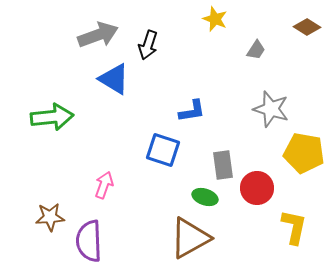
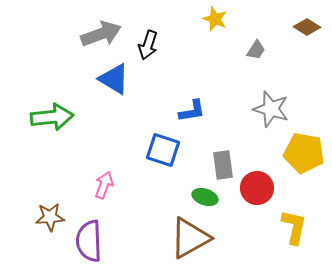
gray arrow: moved 3 px right, 1 px up
